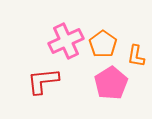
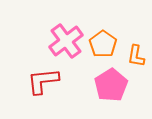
pink cross: rotated 12 degrees counterclockwise
pink pentagon: moved 2 px down
